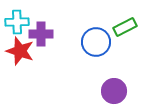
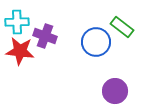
green rectangle: moved 3 px left; rotated 65 degrees clockwise
purple cross: moved 4 px right, 2 px down; rotated 20 degrees clockwise
red star: rotated 12 degrees counterclockwise
purple circle: moved 1 px right
